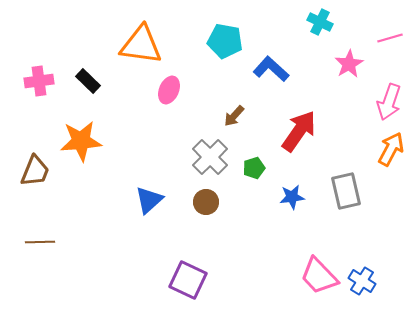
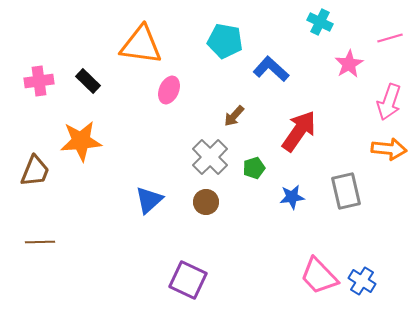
orange arrow: moved 2 px left; rotated 68 degrees clockwise
